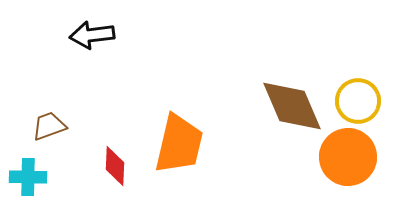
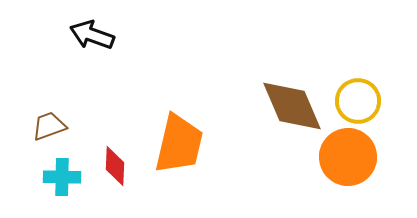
black arrow: rotated 27 degrees clockwise
cyan cross: moved 34 px right
